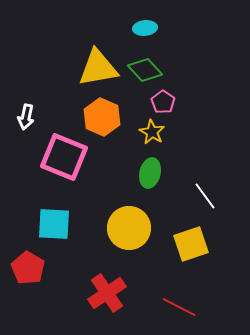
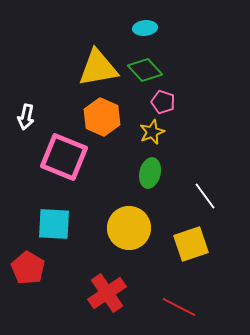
pink pentagon: rotated 15 degrees counterclockwise
yellow star: rotated 20 degrees clockwise
